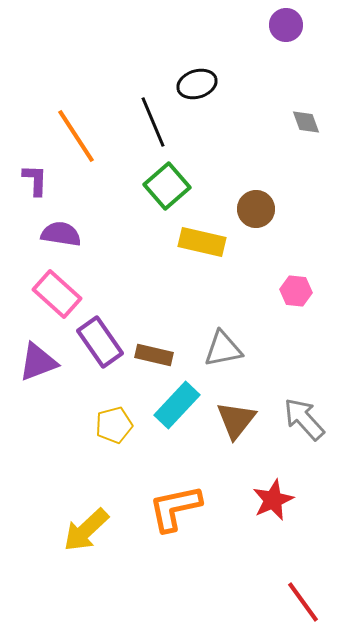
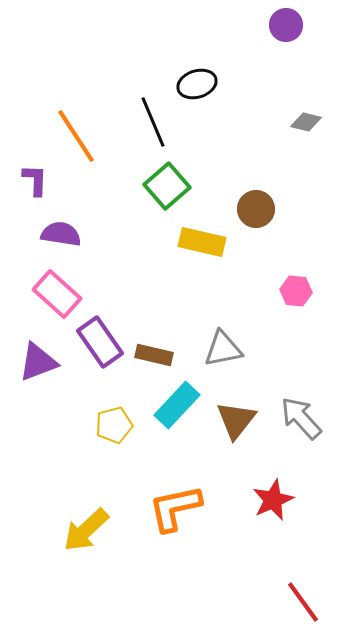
gray diamond: rotated 56 degrees counterclockwise
gray arrow: moved 3 px left, 1 px up
